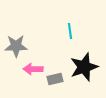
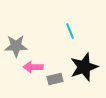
cyan line: rotated 14 degrees counterclockwise
pink arrow: moved 2 px up
